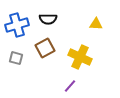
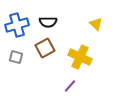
black semicircle: moved 3 px down
yellow triangle: rotated 40 degrees clockwise
gray square: moved 1 px up
